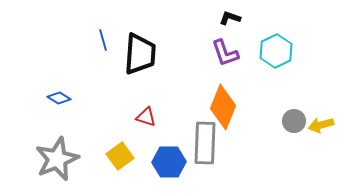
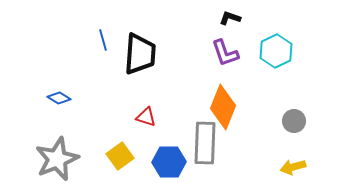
yellow arrow: moved 28 px left, 42 px down
